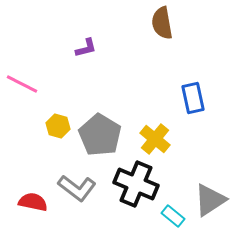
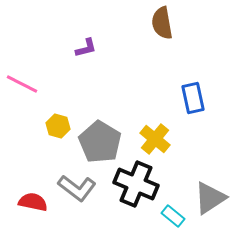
gray pentagon: moved 7 px down
gray triangle: moved 2 px up
